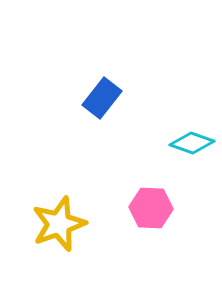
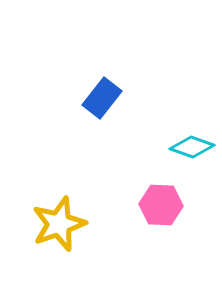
cyan diamond: moved 4 px down
pink hexagon: moved 10 px right, 3 px up
